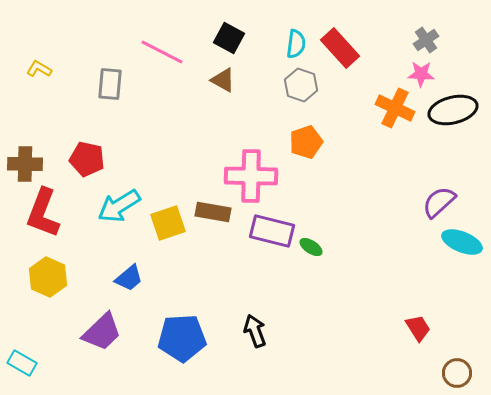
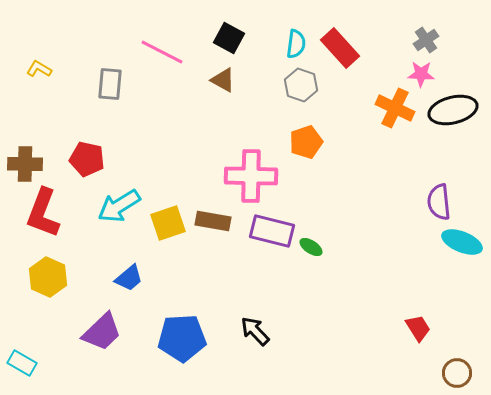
purple semicircle: rotated 54 degrees counterclockwise
brown rectangle: moved 9 px down
black arrow: rotated 24 degrees counterclockwise
